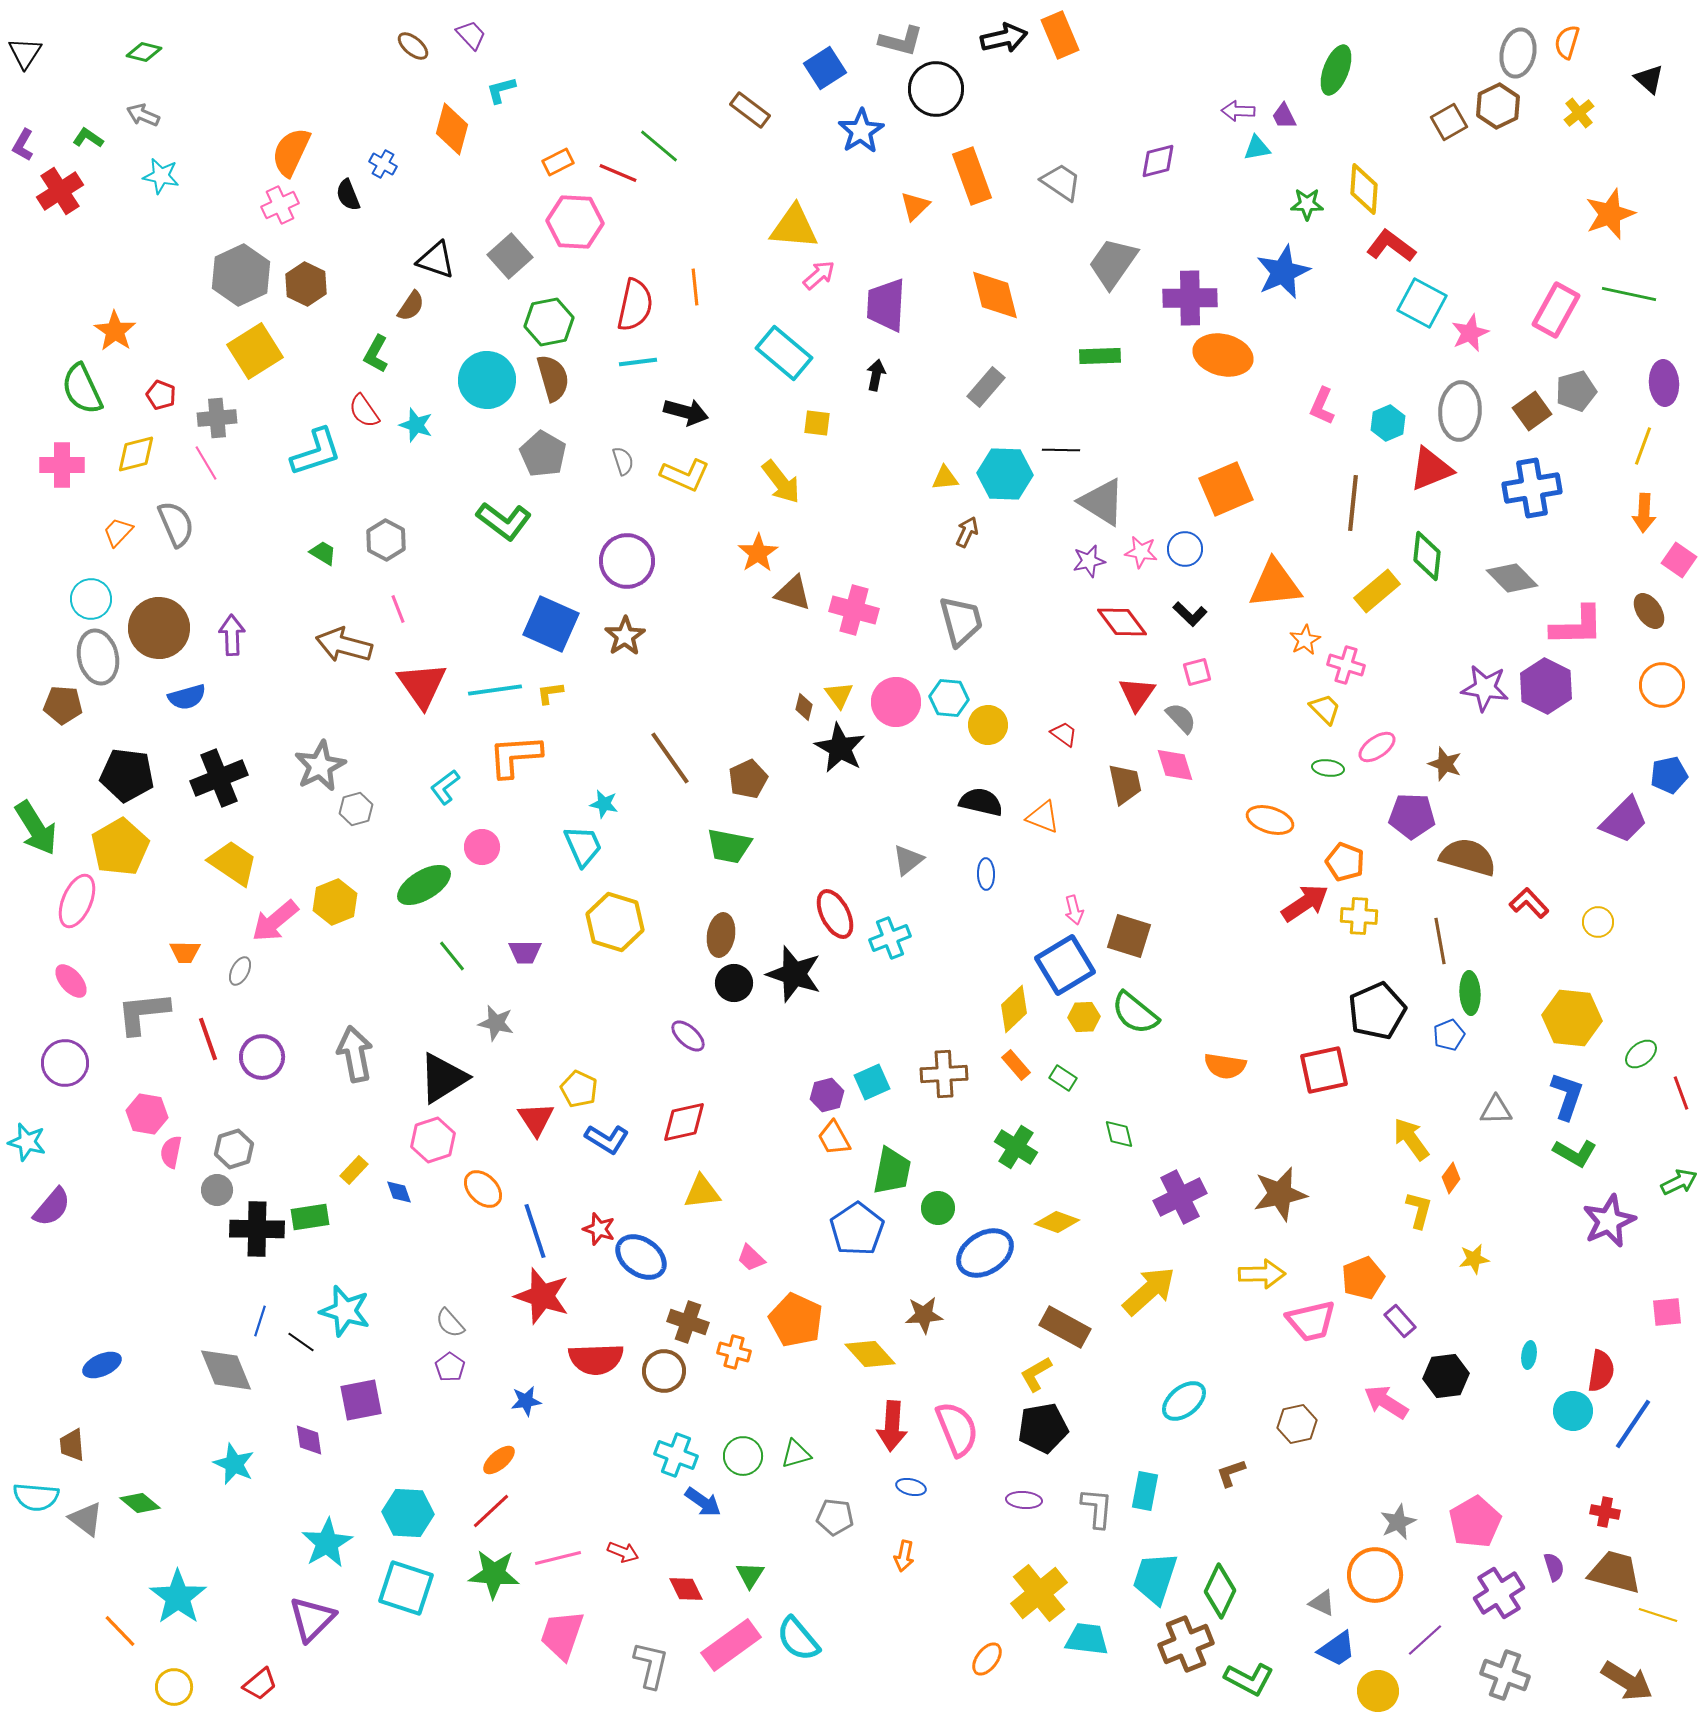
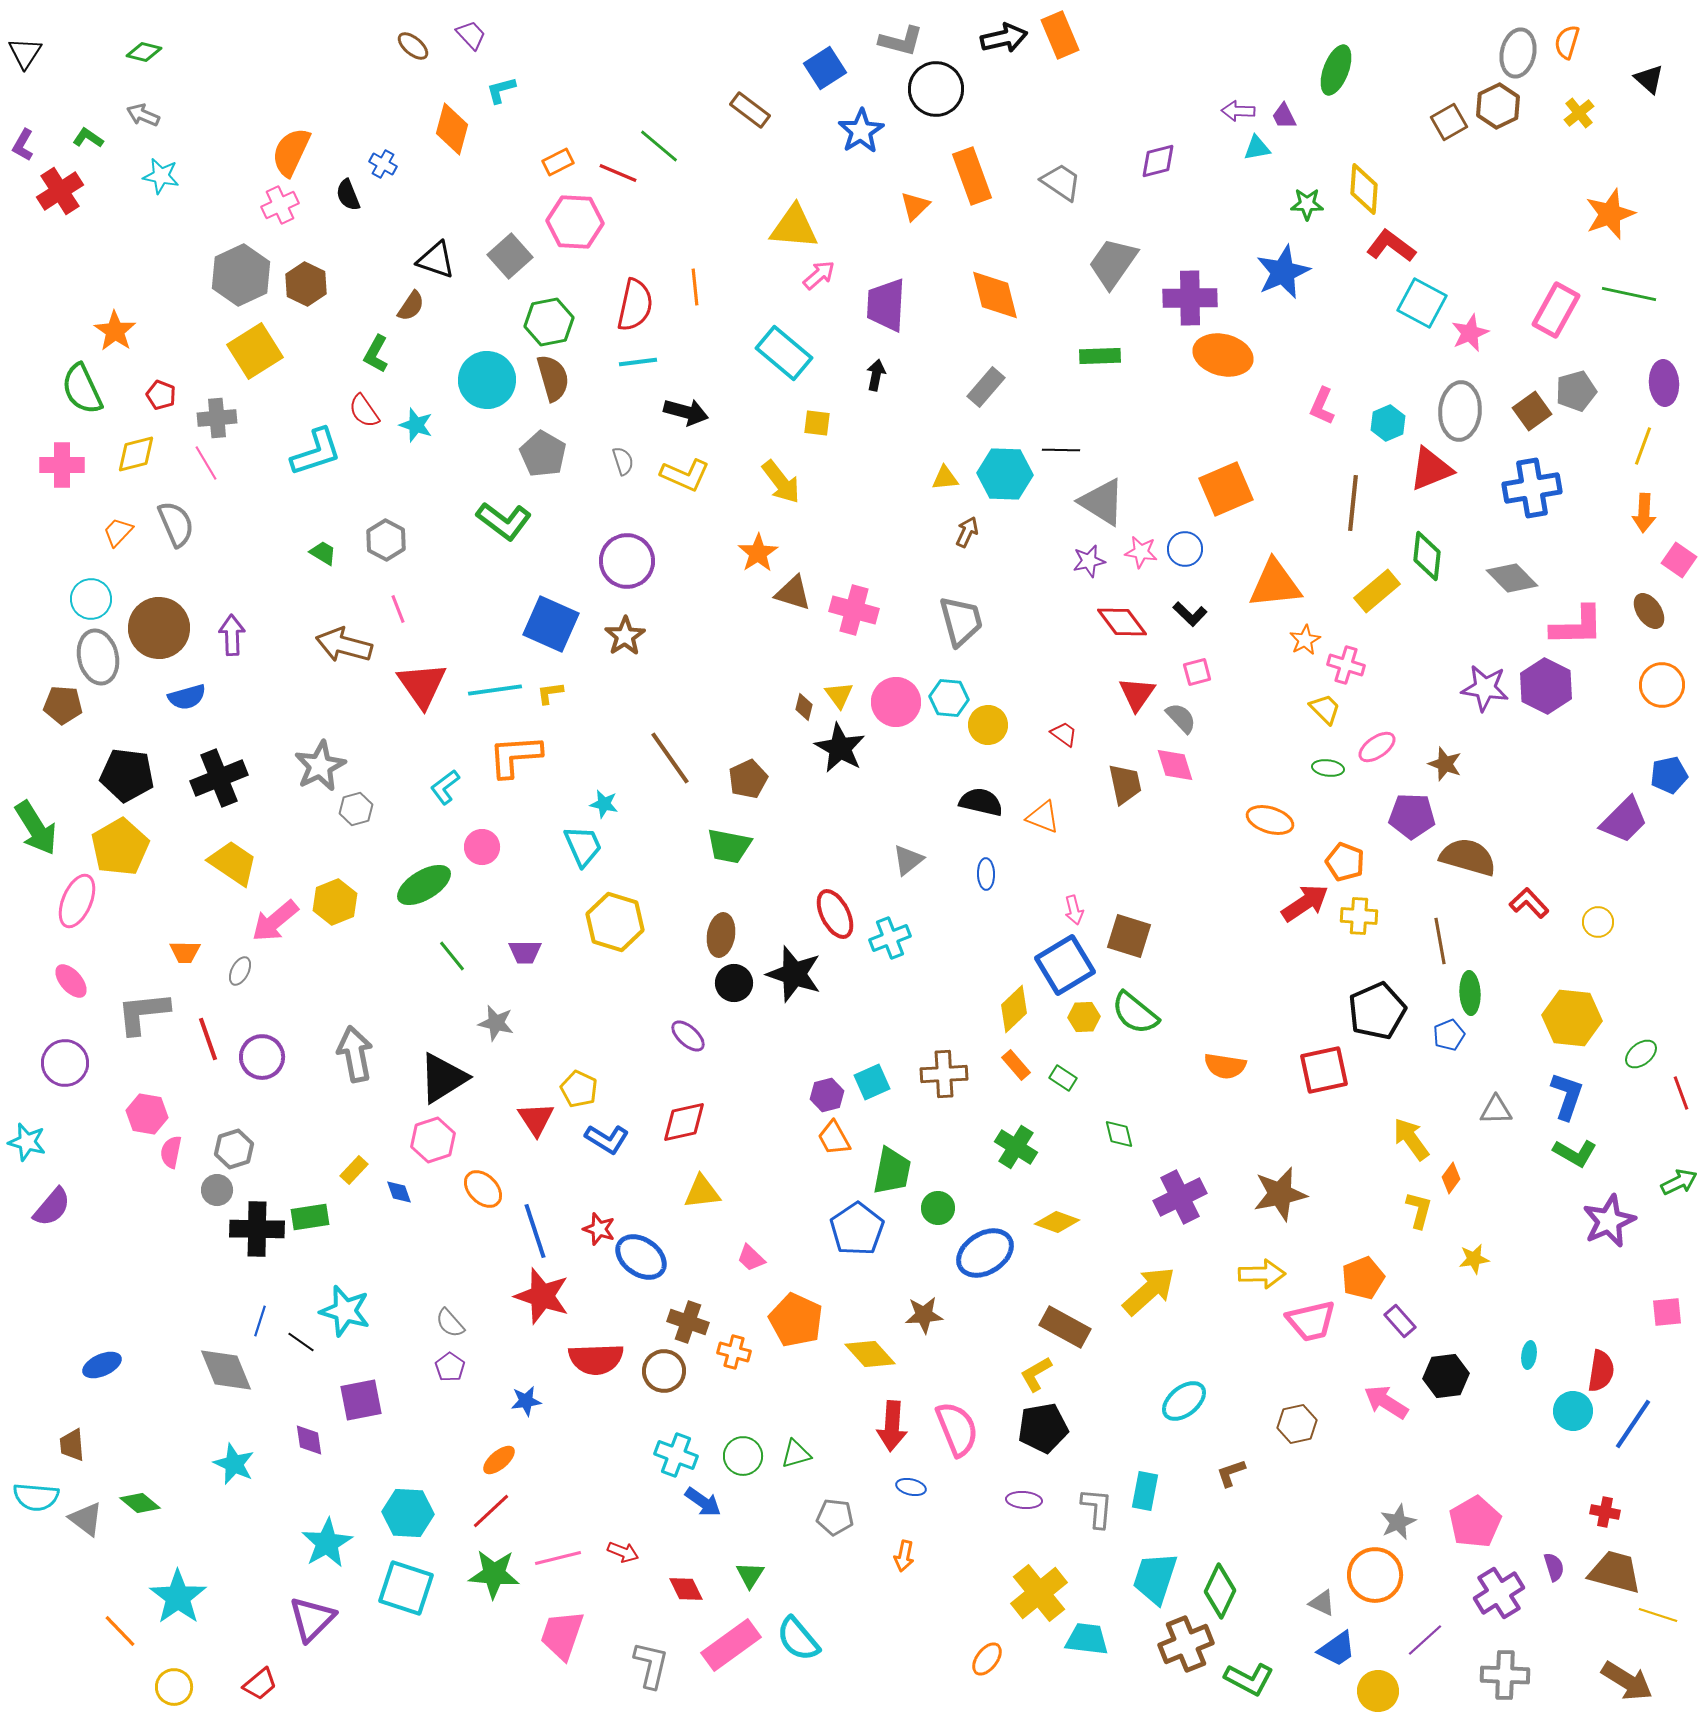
gray cross at (1505, 1675): rotated 18 degrees counterclockwise
